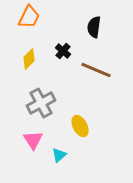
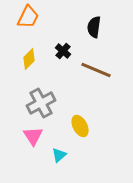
orange trapezoid: moved 1 px left
pink triangle: moved 4 px up
